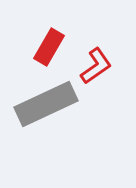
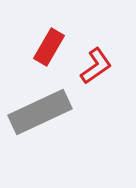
gray rectangle: moved 6 px left, 8 px down
